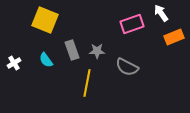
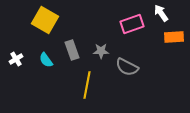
yellow square: rotated 8 degrees clockwise
orange rectangle: rotated 18 degrees clockwise
gray star: moved 4 px right
white cross: moved 2 px right, 4 px up
yellow line: moved 2 px down
